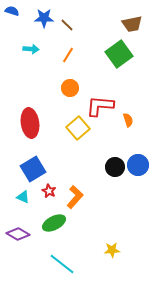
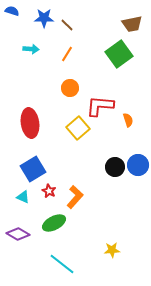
orange line: moved 1 px left, 1 px up
